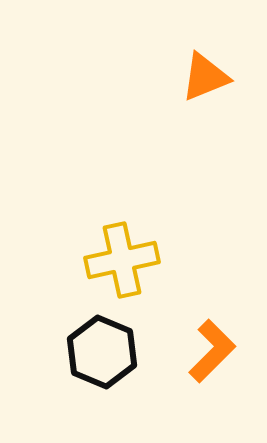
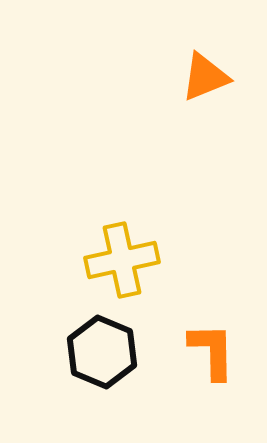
orange L-shape: rotated 46 degrees counterclockwise
